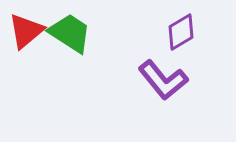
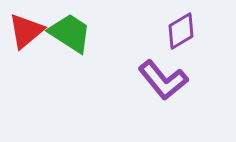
purple diamond: moved 1 px up
